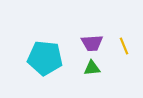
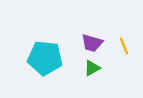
purple trapezoid: rotated 20 degrees clockwise
green triangle: rotated 24 degrees counterclockwise
